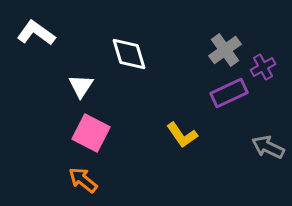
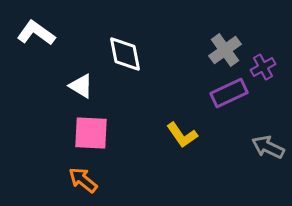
white diamond: moved 4 px left; rotated 6 degrees clockwise
white triangle: rotated 32 degrees counterclockwise
pink square: rotated 24 degrees counterclockwise
